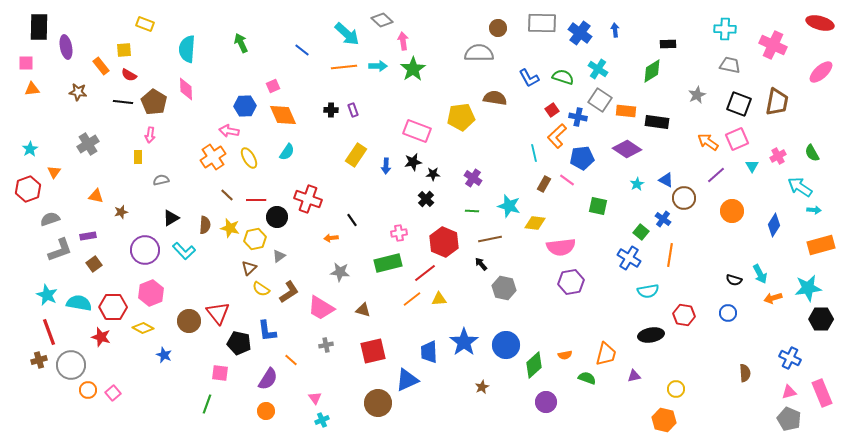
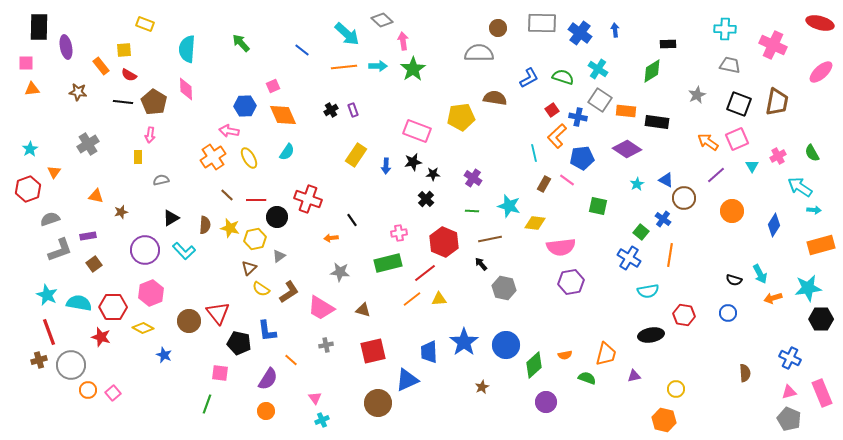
green arrow at (241, 43): rotated 18 degrees counterclockwise
blue L-shape at (529, 78): rotated 90 degrees counterclockwise
black cross at (331, 110): rotated 32 degrees counterclockwise
